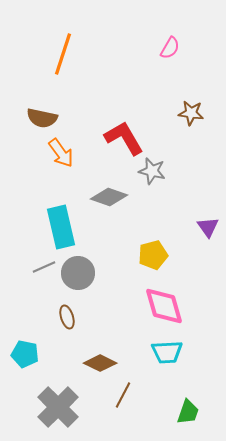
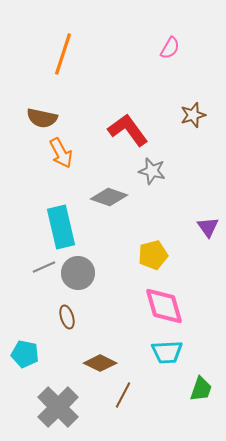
brown star: moved 2 px right, 2 px down; rotated 25 degrees counterclockwise
red L-shape: moved 4 px right, 8 px up; rotated 6 degrees counterclockwise
orange arrow: rotated 8 degrees clockwise
green trapezoid: moved 13 px right, 23 px up
